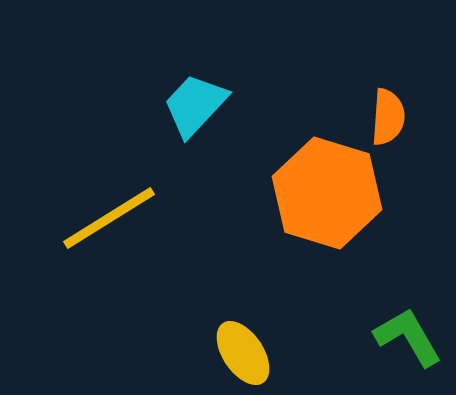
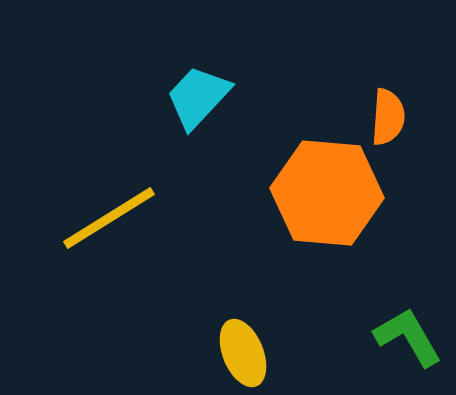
cyan trapezoid: moved 3 px right, 8 px up
orange hexagon: rotated 12 degrees counterclockwise
yellow ellipse: rotated 12 degrees clockwise
